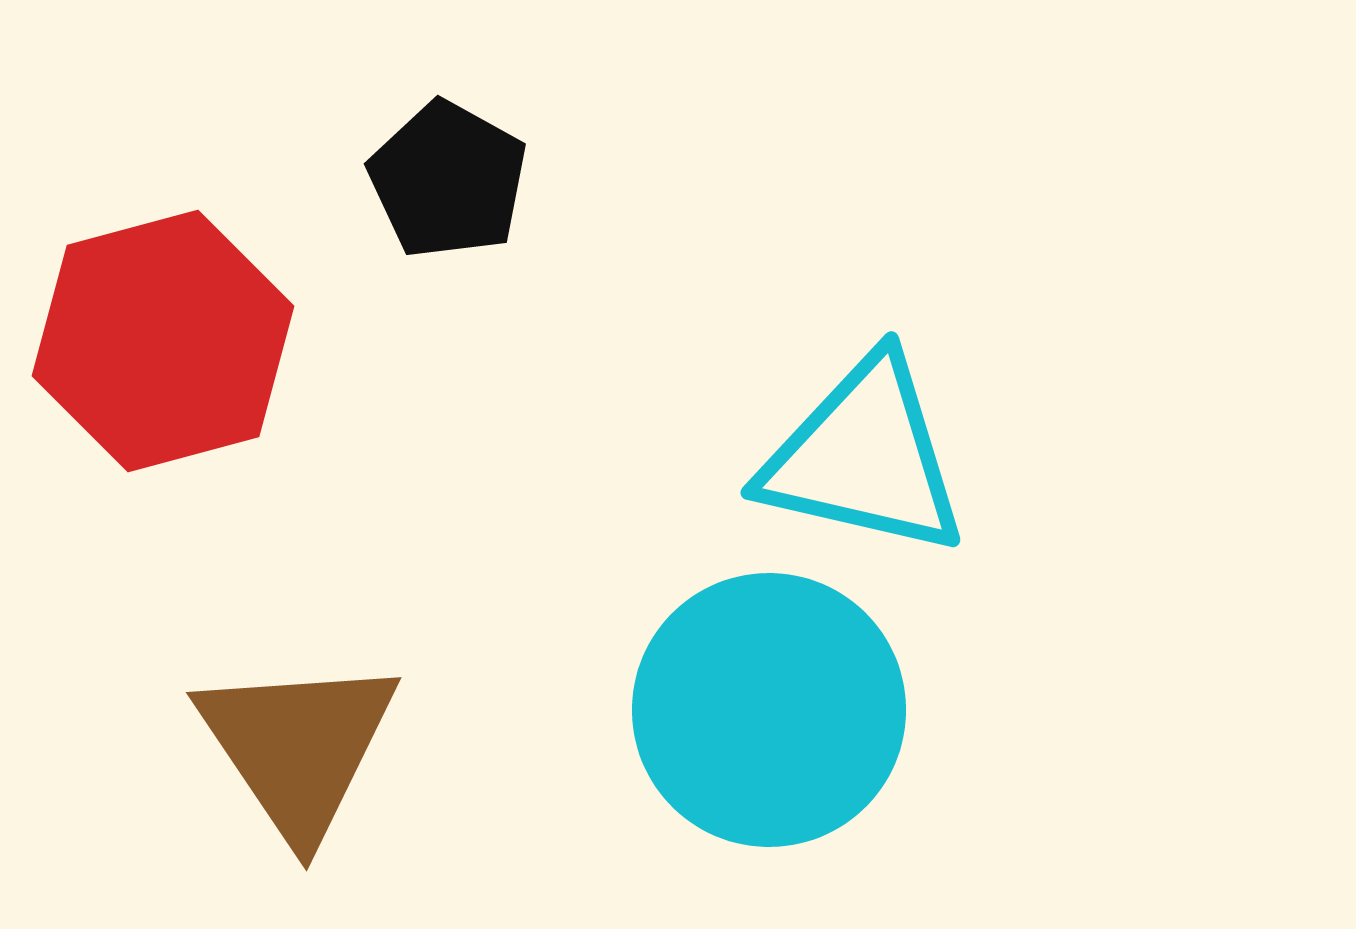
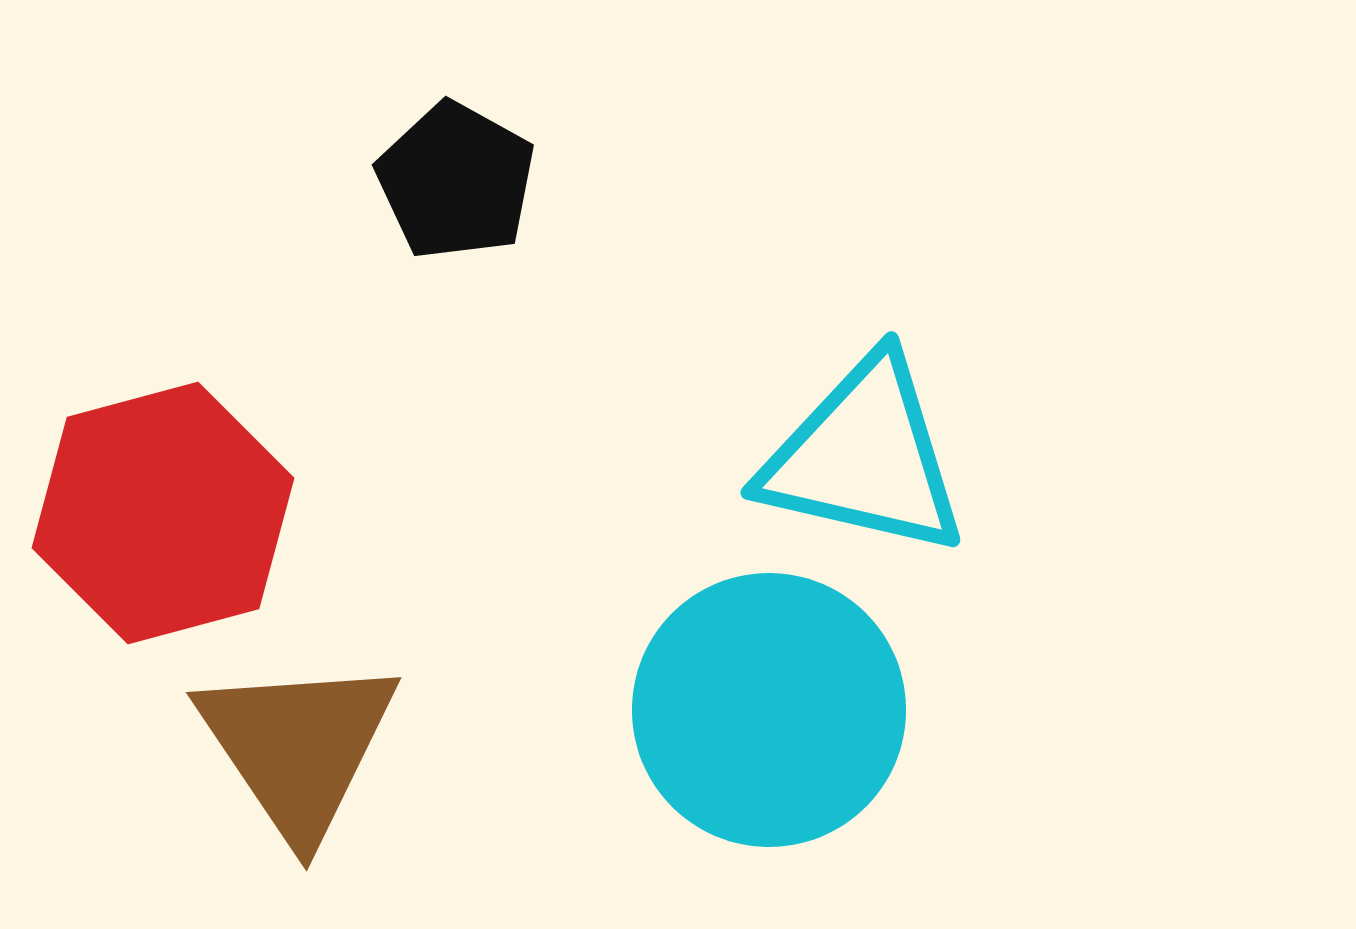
black pentagon: moved 8 px right, 1 px down
red hexagon: moved 172 px down
